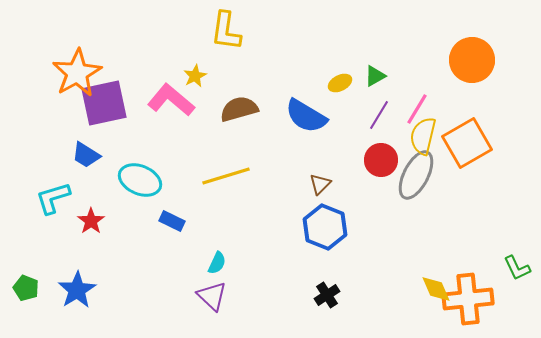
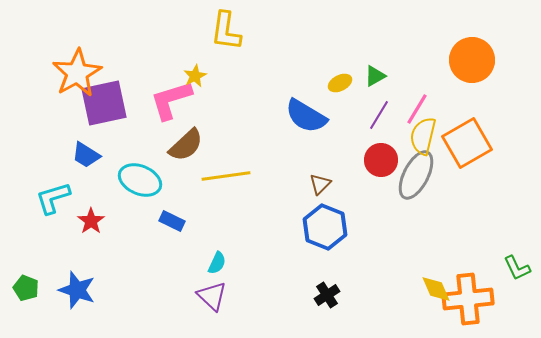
pink L-shape: rotated 57 degrees counterclockwise
brown semicircle: moved 53 px left, 36 px down; rotated 153 degrees clockwise
yellow line: rotated 9 degrees clockwise
blue star: rotated 21 degrees counterclockwise
